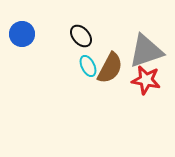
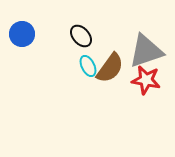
brown semicircle: rotated 8 degrees clockwise
